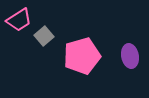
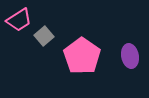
pink pentagon: rotated 21 degrees counterclockwise
